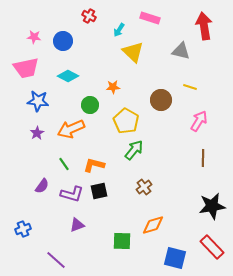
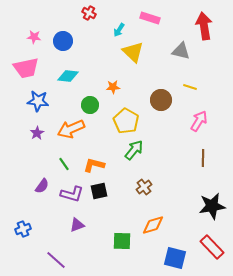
red cross: moved 3 px up
cyan diamond: rotated 20 degrees counterclockwise
